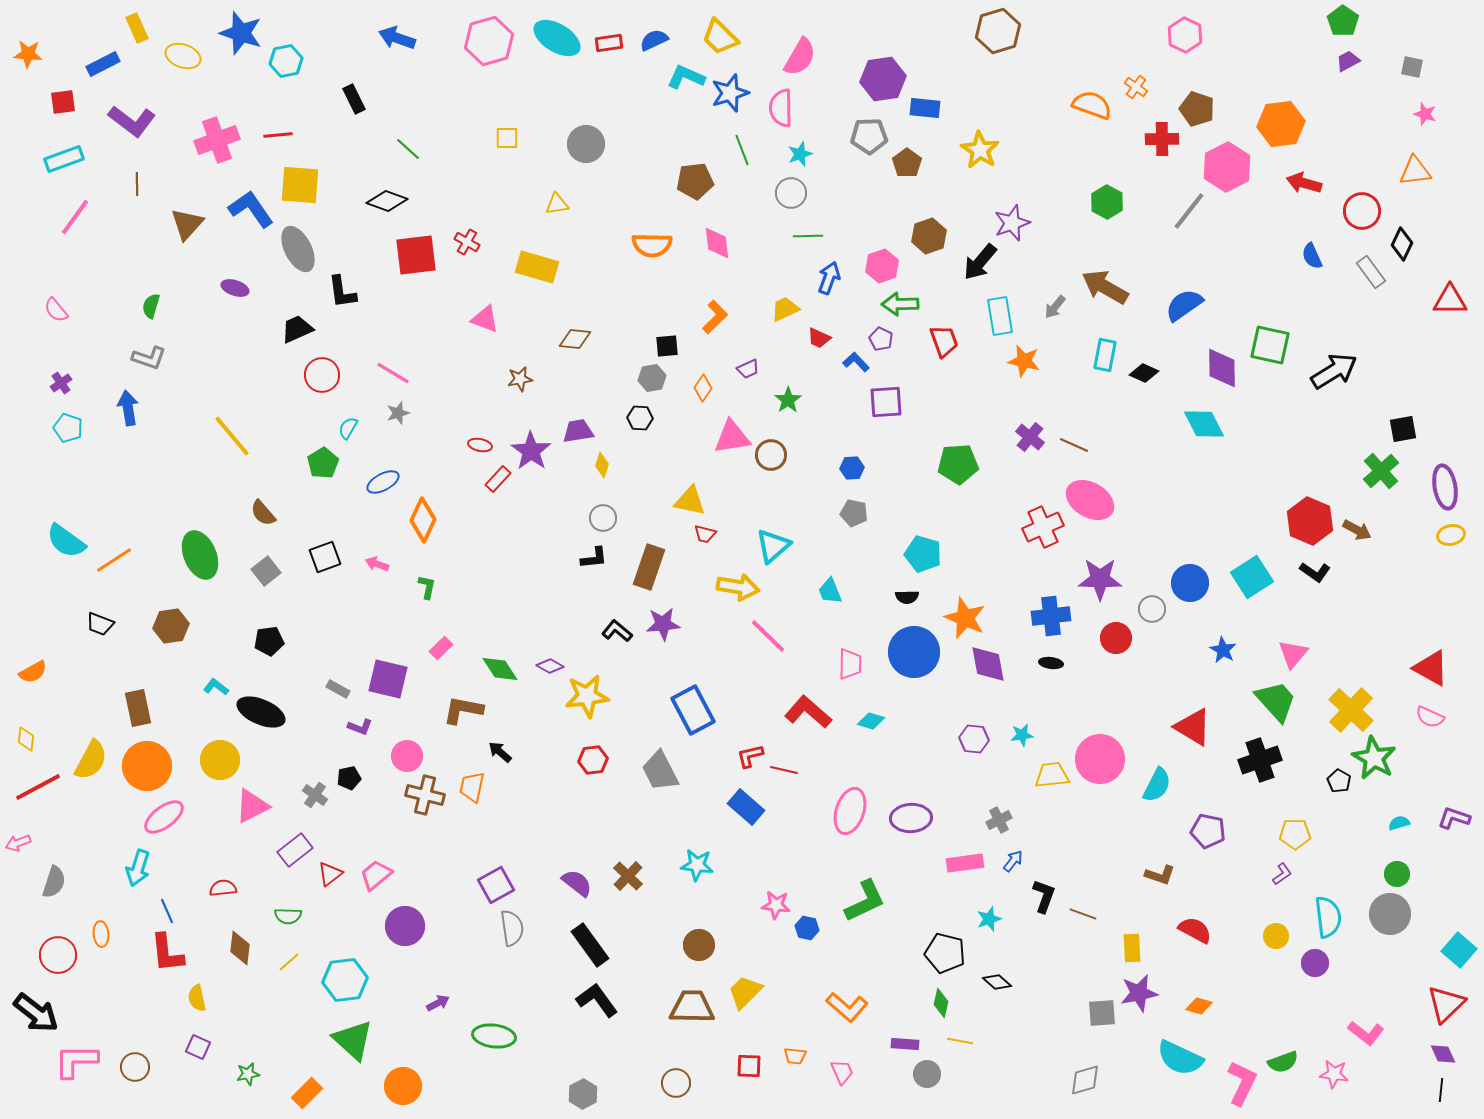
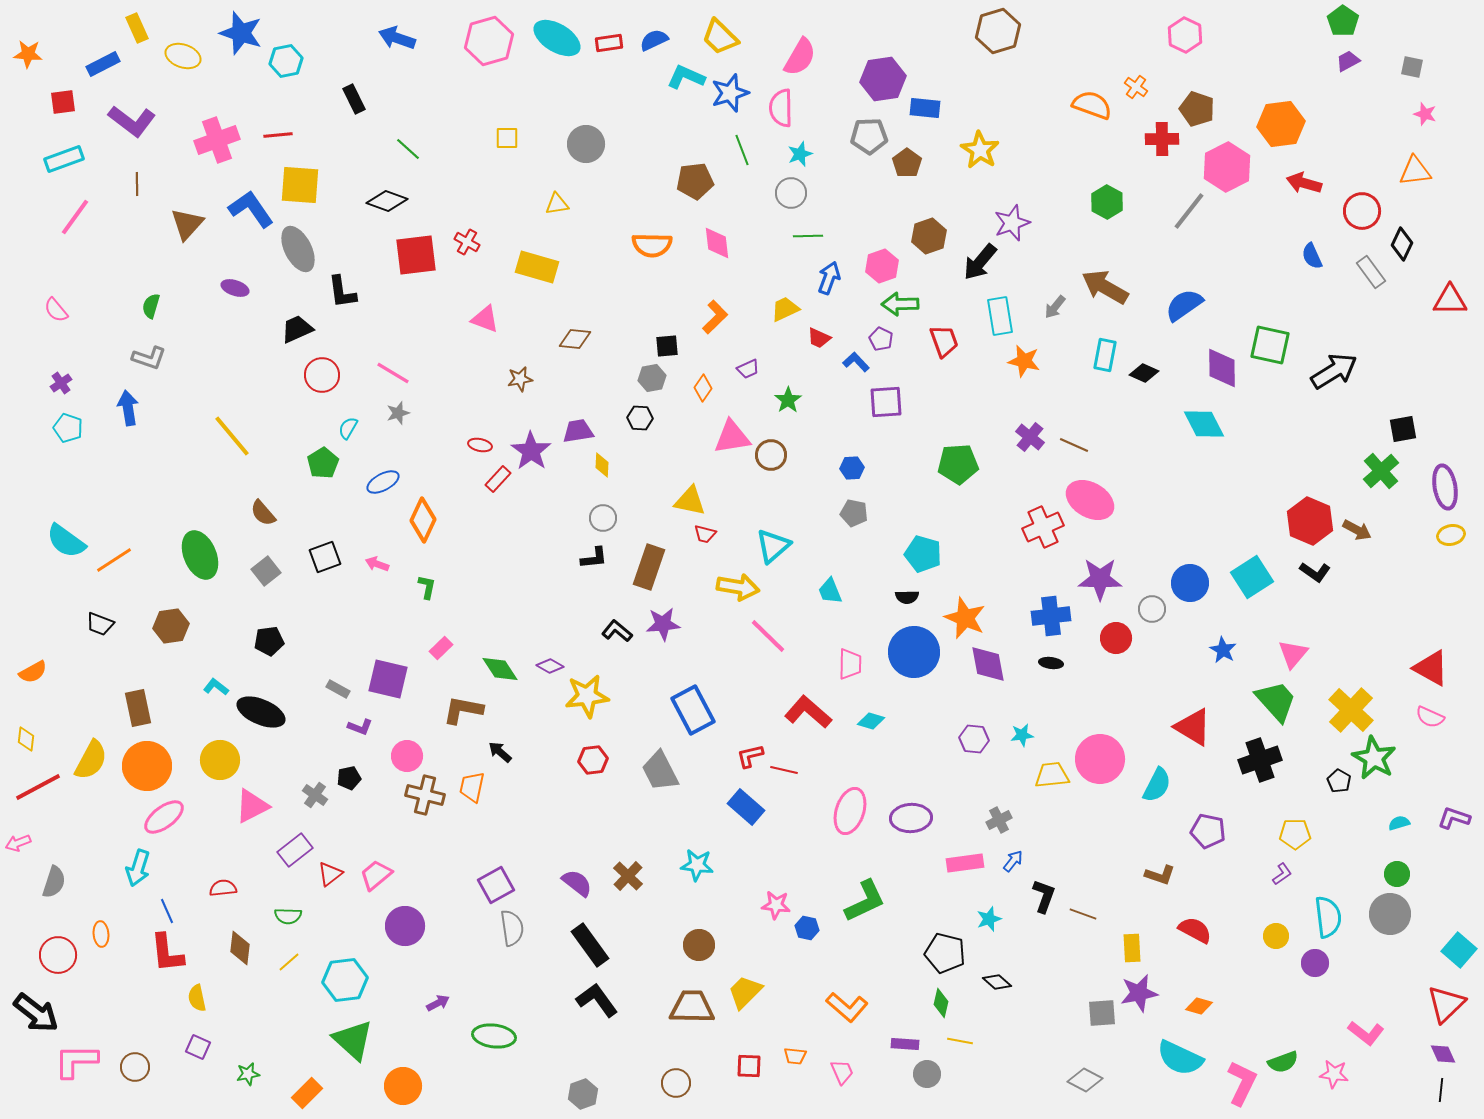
yellow diamond at (602, 465): rotated 15 degrees counterclockwise
gray diamond at (1085, 1080): rotated 44 degrees clockwise
gray hexagon at (583, 1094): rotated 8 degrees clockwise
